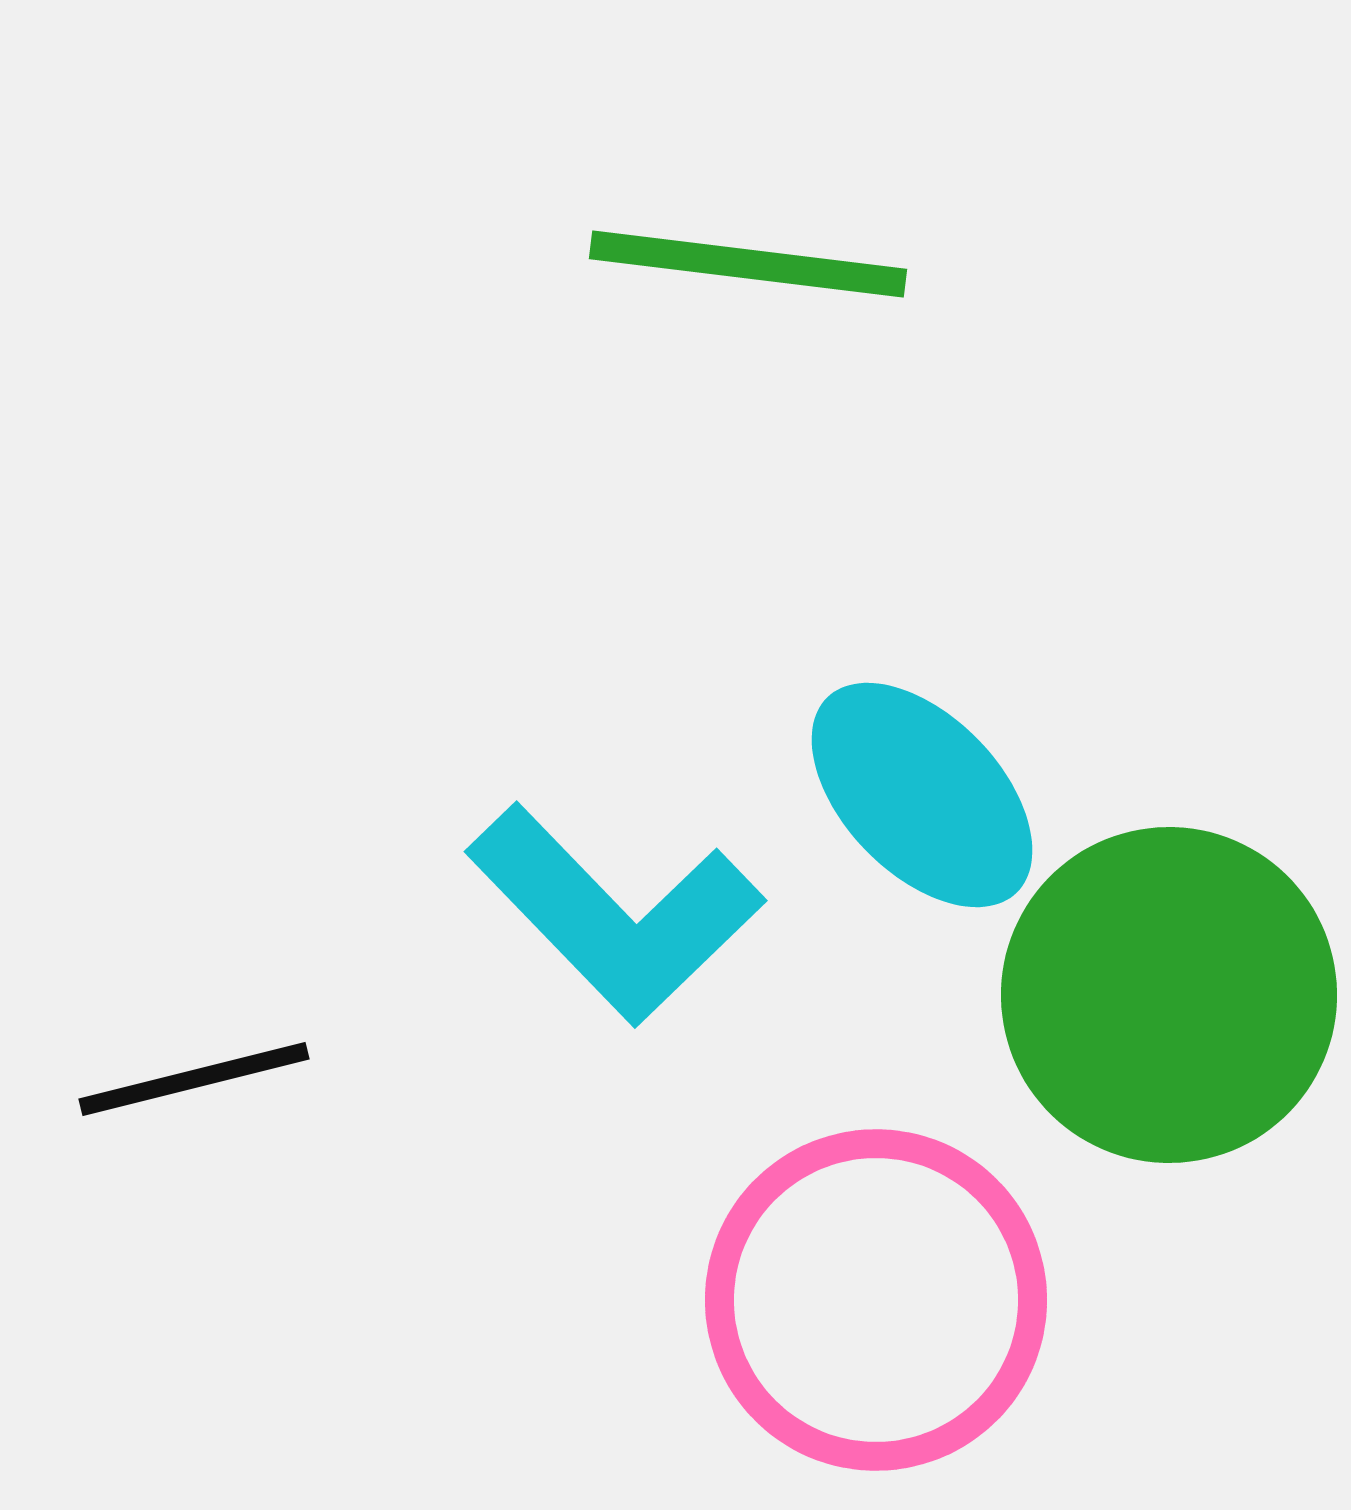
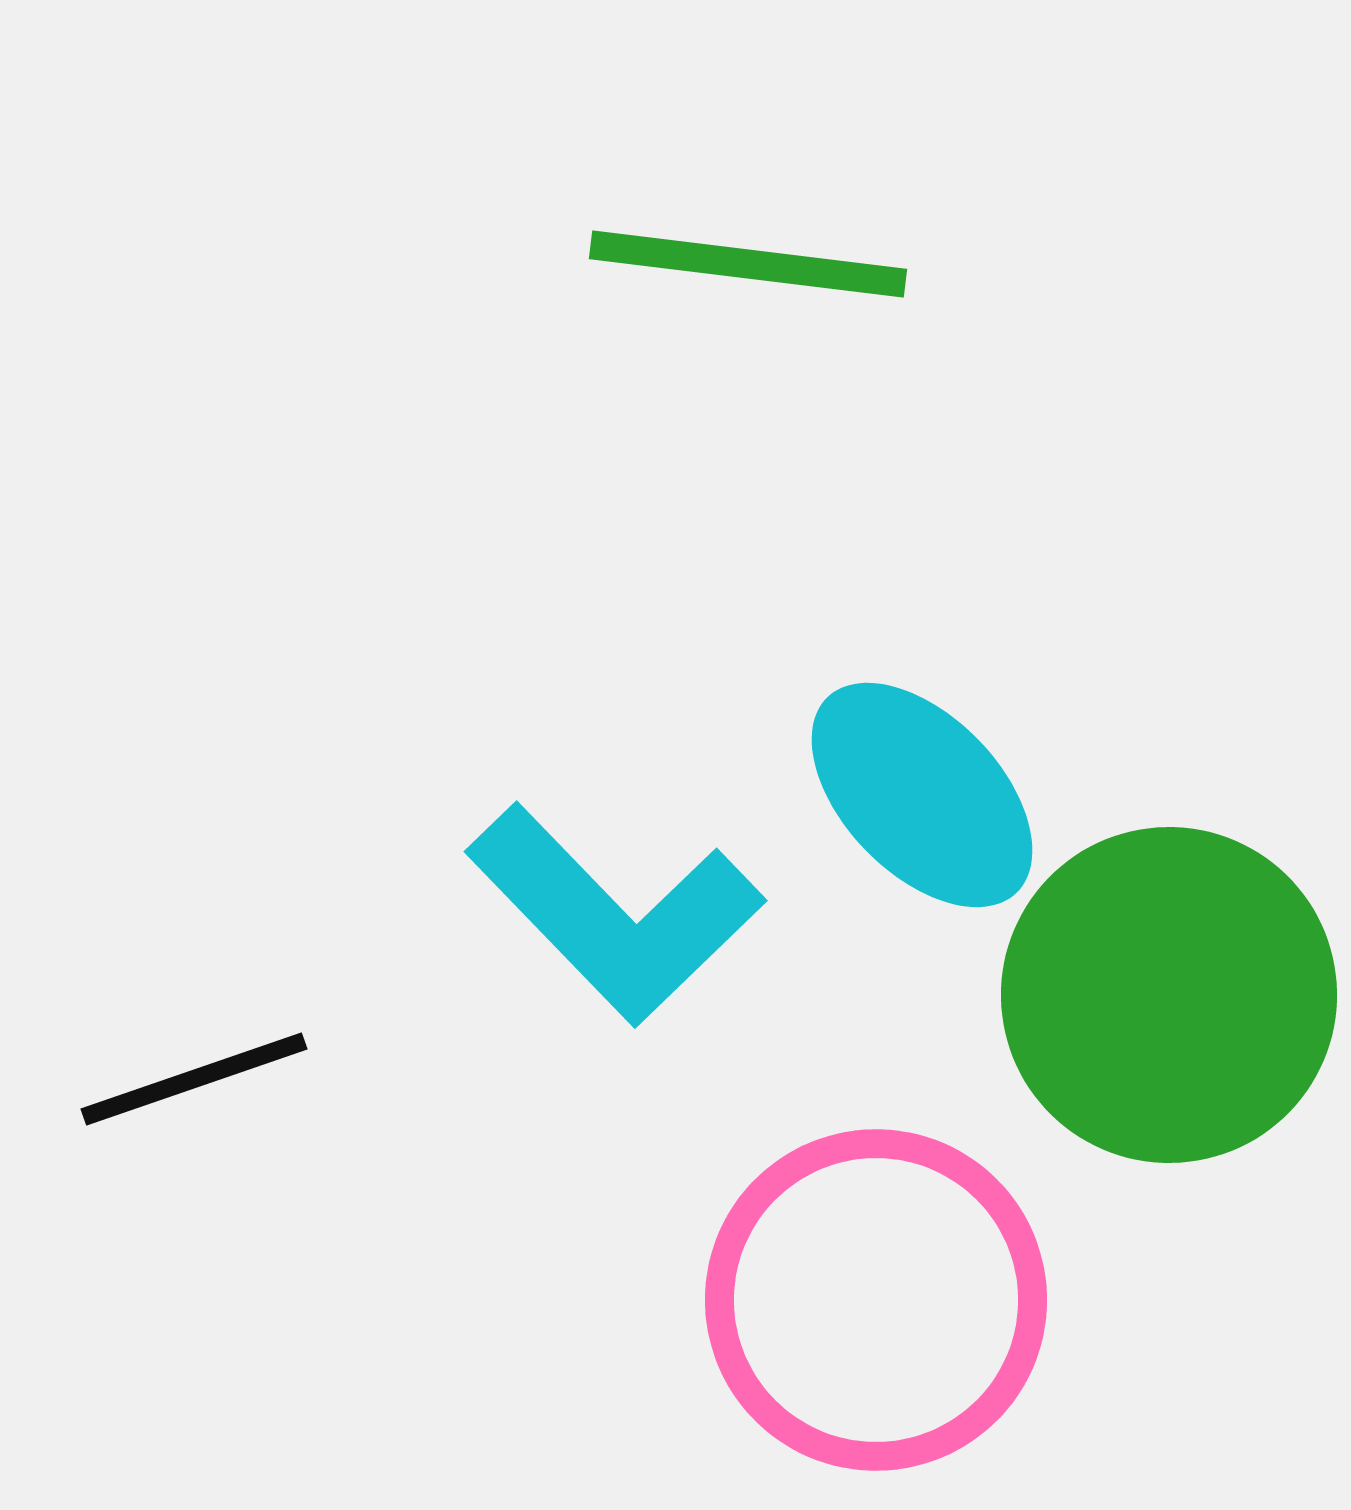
black line: rotated 5 degrees counterclockwise
